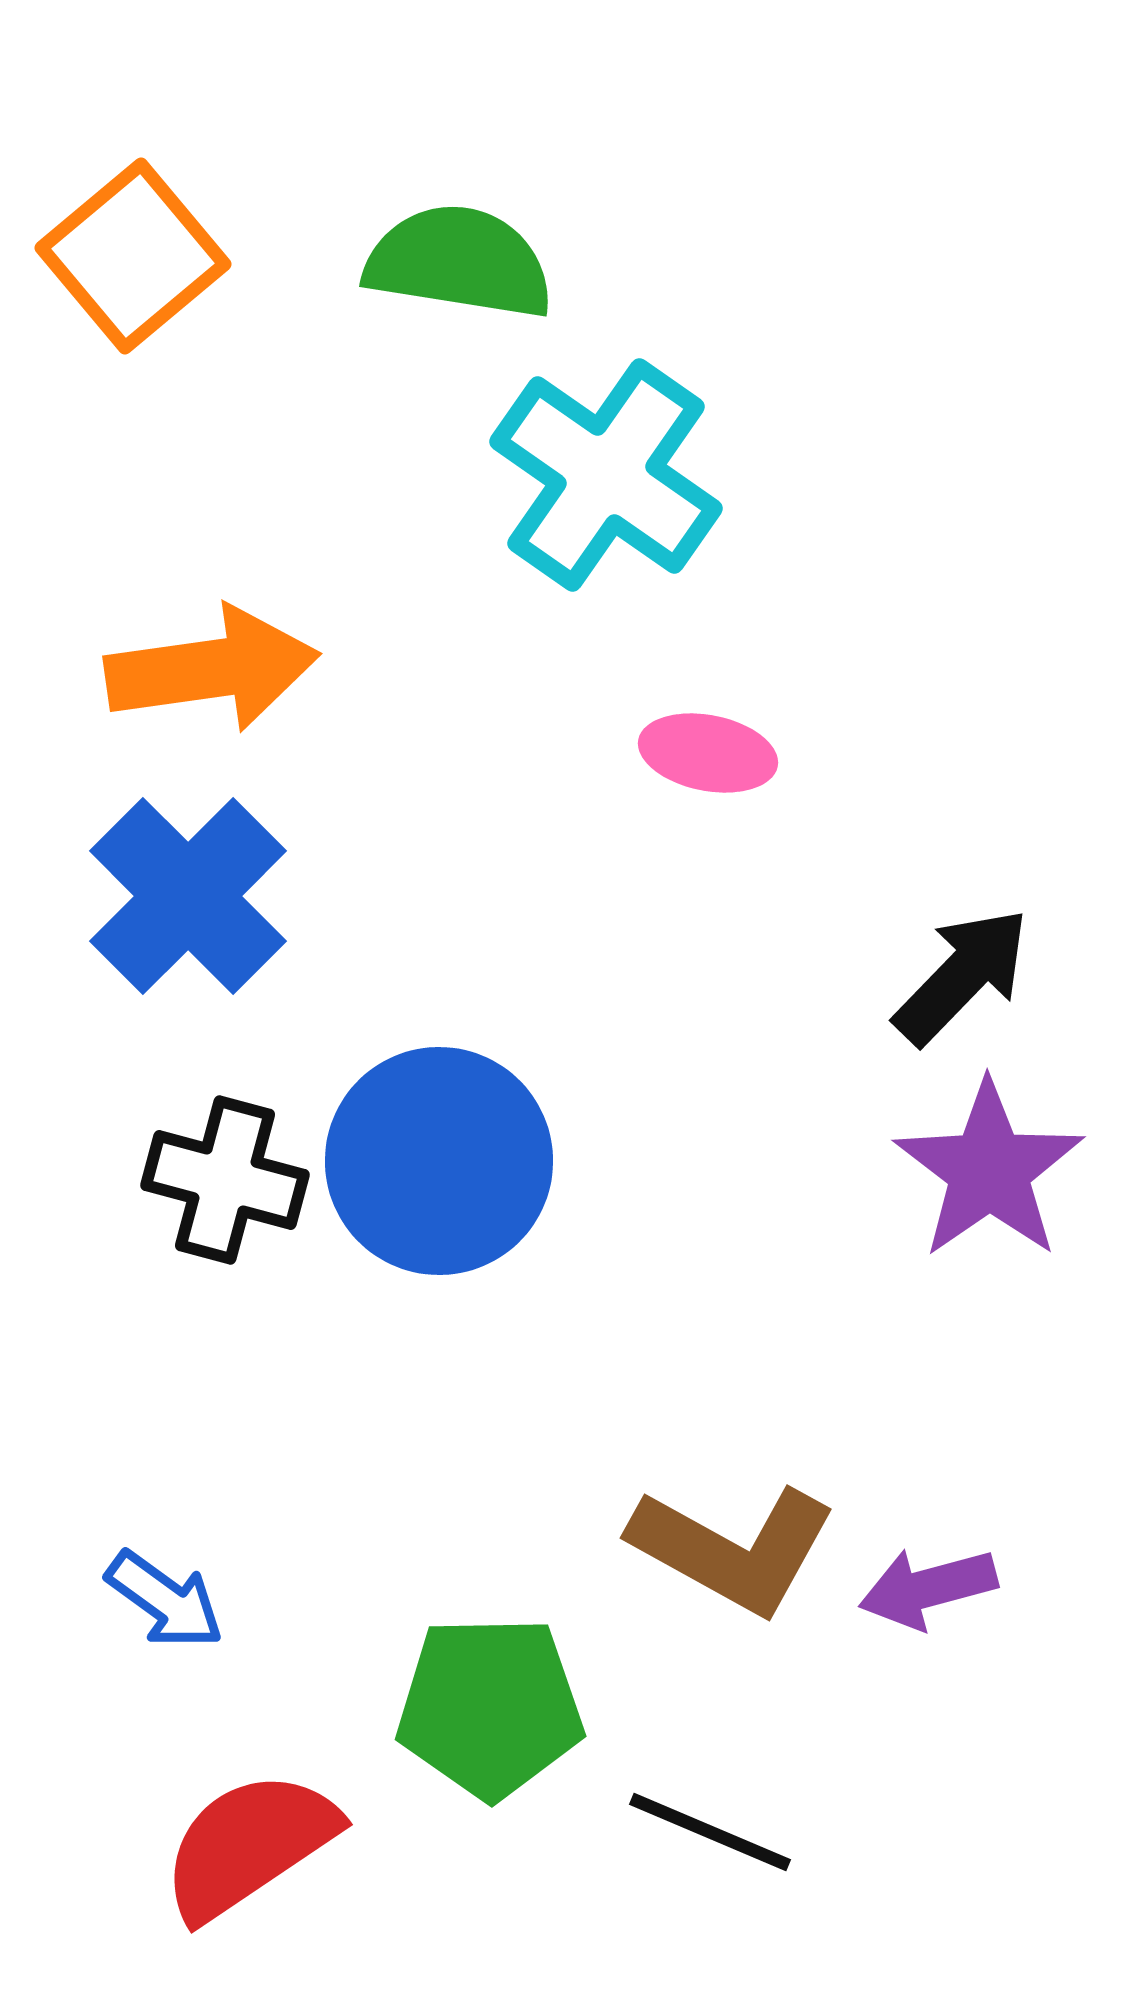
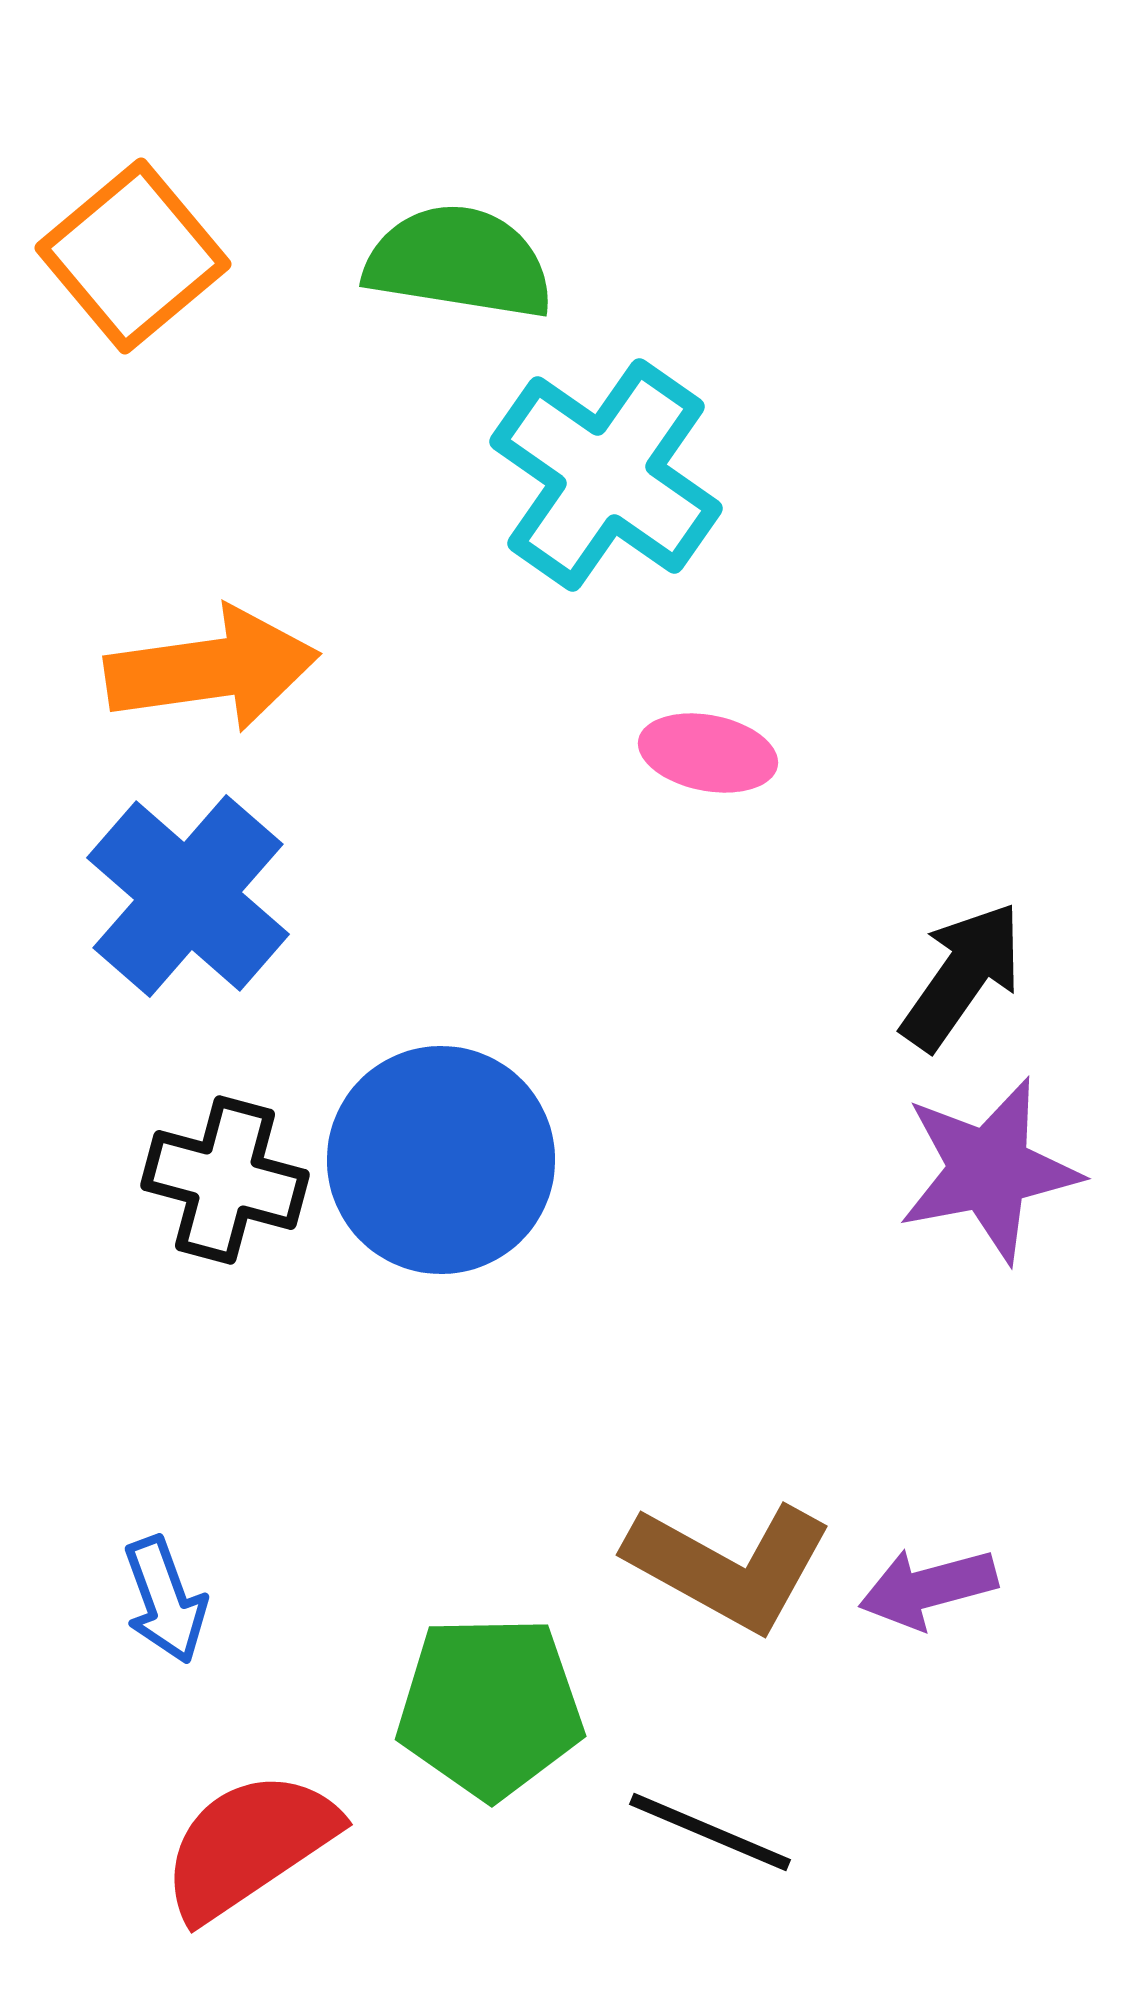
blue cross: rotated 4 degrees counterclockwise
black arrow: rotated 9 degrees counterclockwise
blue circle: moved 2 px right, 1 px up
purple star: rotated 24 degrees clockwise
brown L-shape: moved 4 px left, 17 px down
blue arrow: rotated 34 degrees clockwise
